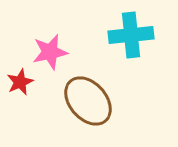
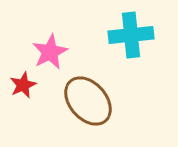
pink star: rotated 15 degrees counterclockwise
red star: moved 3 px right, 3 px down
